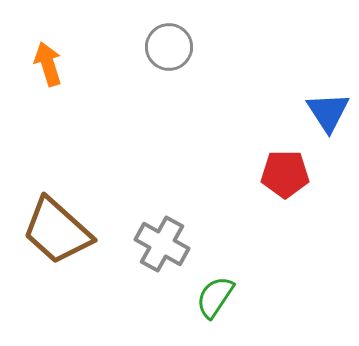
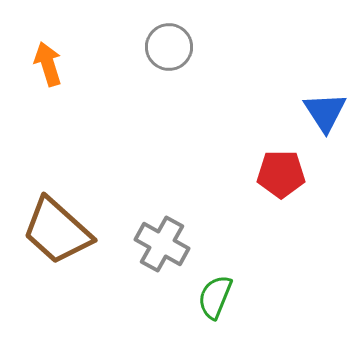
blue triangle: moved 3 px left
red pentagon: moved 4 px left
green semicircle: rotated 12 degrees counterclockwise
